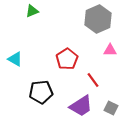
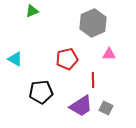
gray hexagon: moved 5 px left, 4 px down
pink triangle: moved 1 px left, 4 px down
red pentagon: rotated 20 degrees clockwise
red line: rotated 35 degrees clockwise
gray square: moved 5 px left
